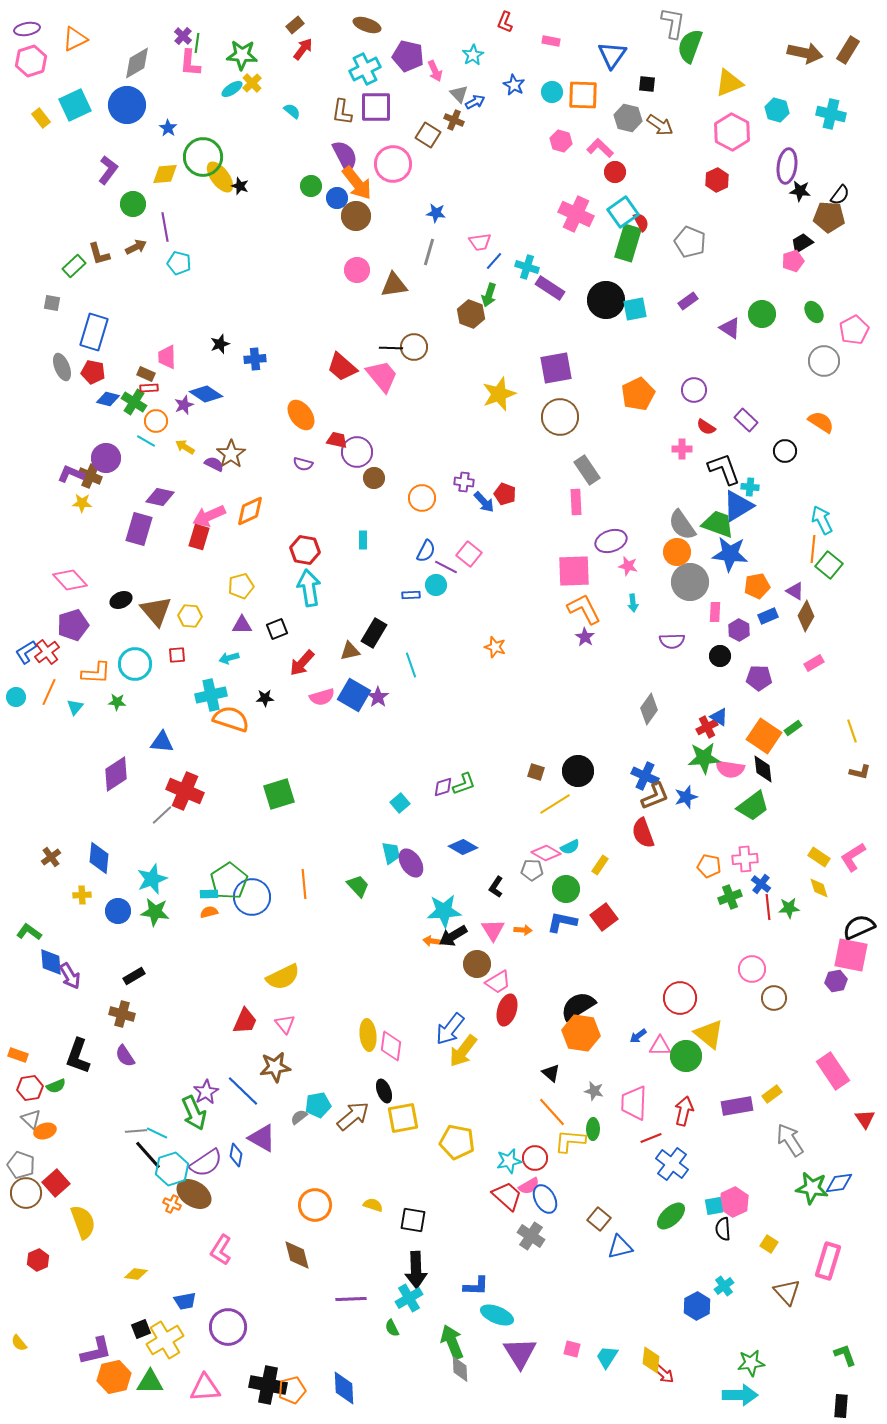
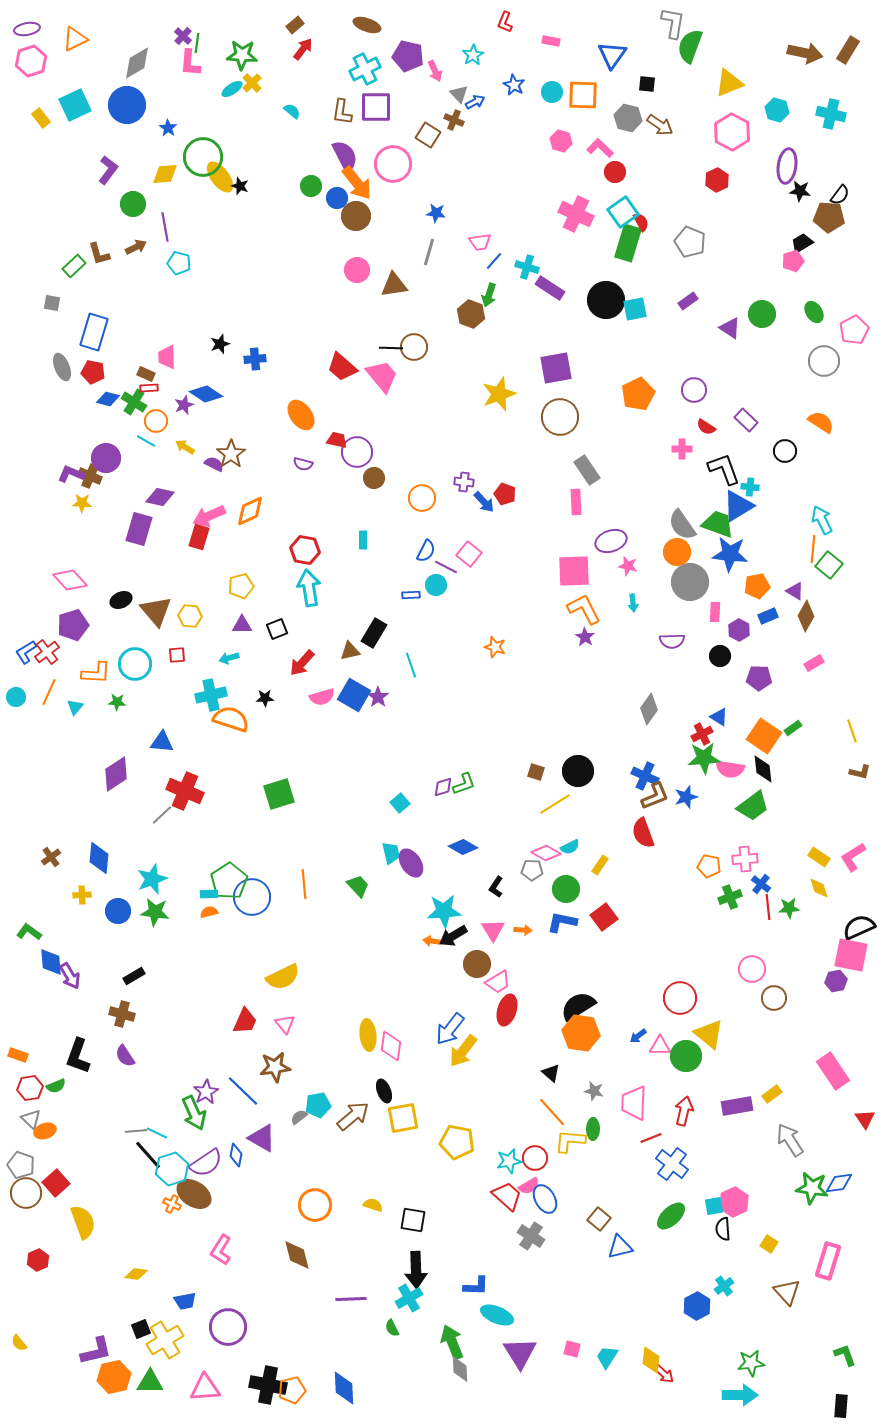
red cross at (707, 727): moved 5 px left, 7 px down
